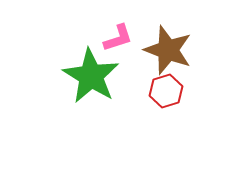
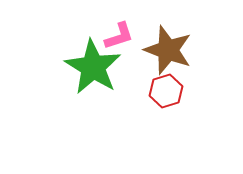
pink L-shape: moved 1 px right, 2 px up
green star: moved 2 px right, 9 px up
